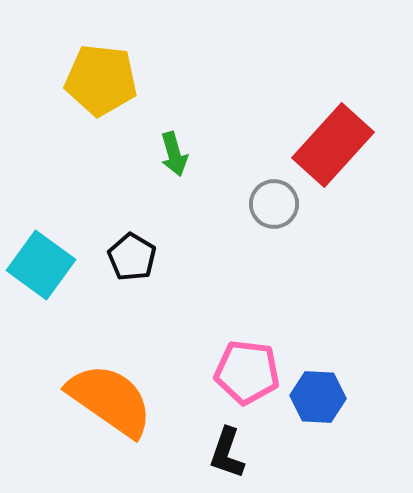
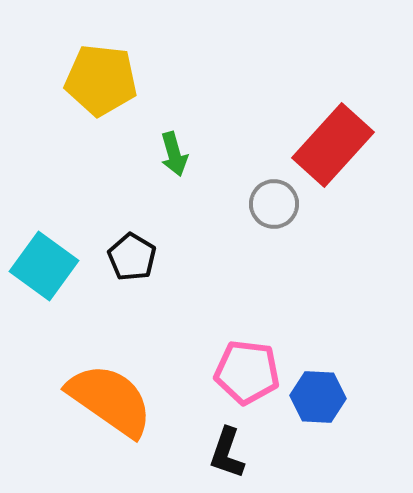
cyan square: moved 3 px right, 1 px down
